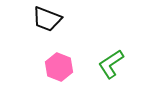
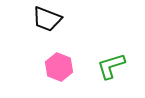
green L-shape: moved 2 px down; rotated 16 degrees clockwise
